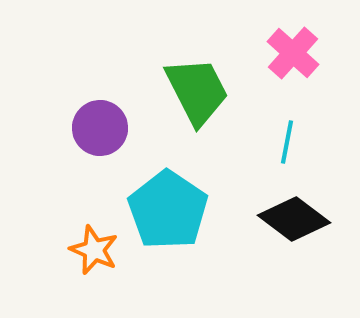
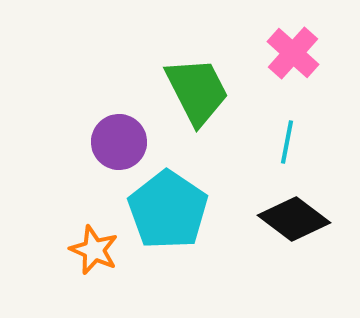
purple circle: moved 19 px right, 14 px down
